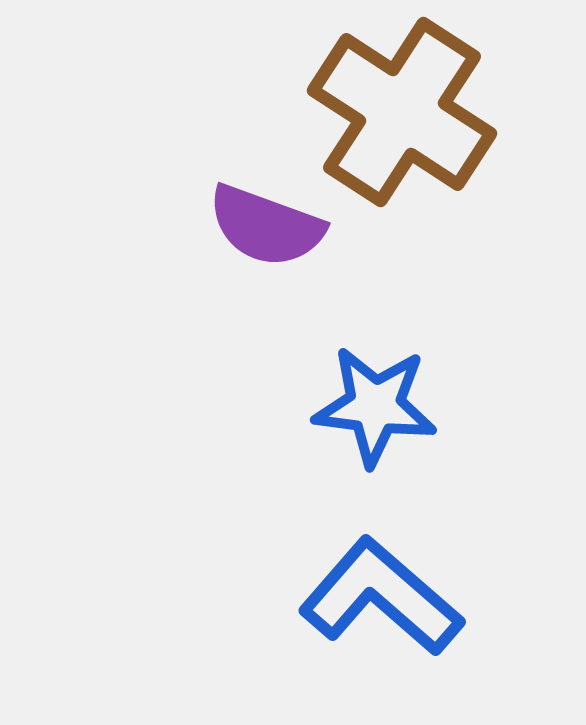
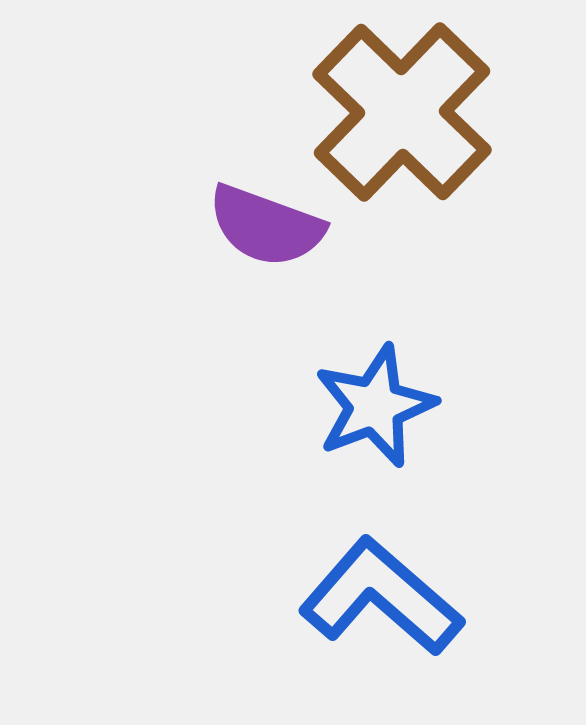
brown cross: rotated 11 degrees clockwise
blue star: rotated 28 degrees counterclockwise
